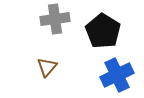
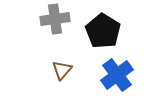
brown triangle: moved 15 px right, 3 px down
blue cross: rotated 12 degrees counterclockwise
